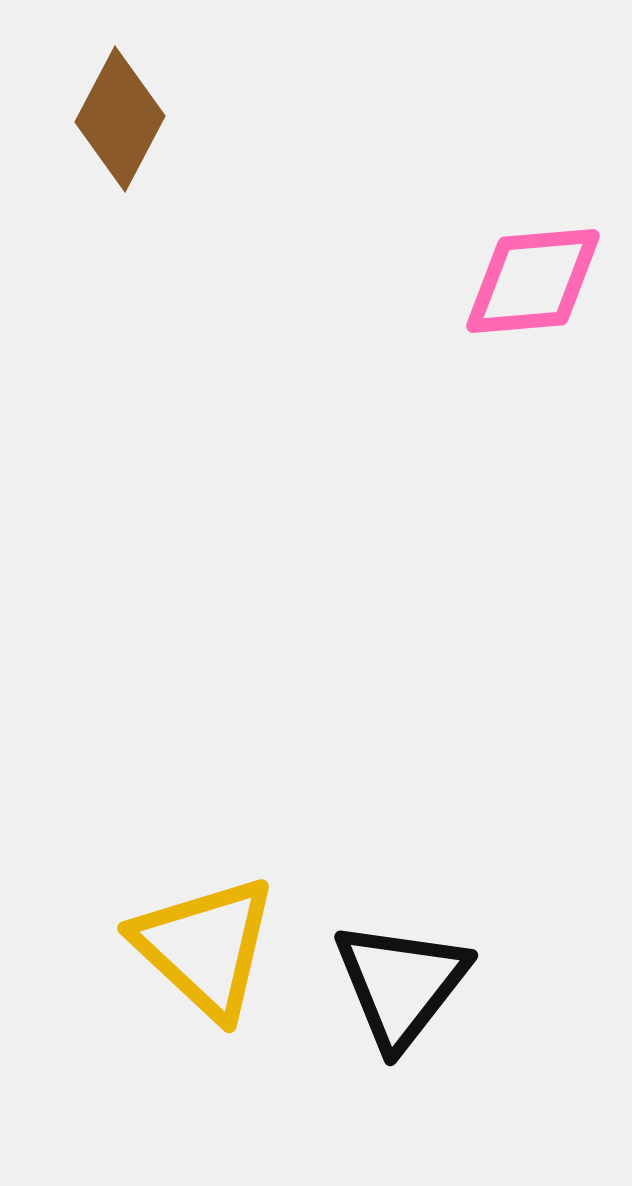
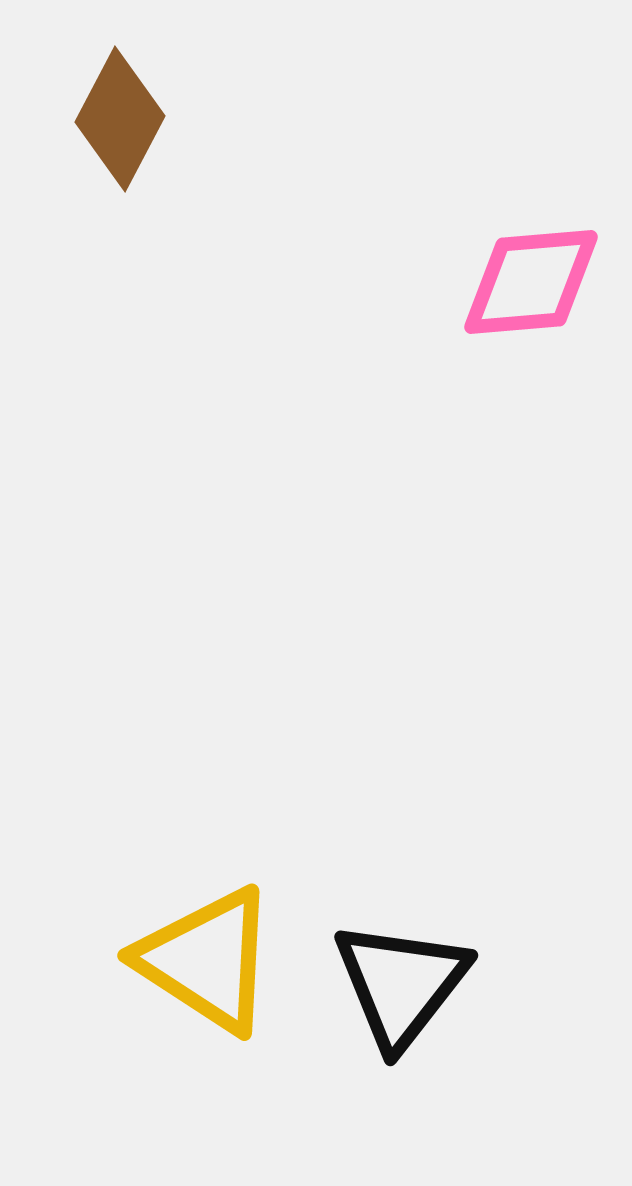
pink diamond: moved 2 px left, 1 px down
yellow triangle: moved 2 px right, 13 px down; rotated 10 degrees counterclockwise
